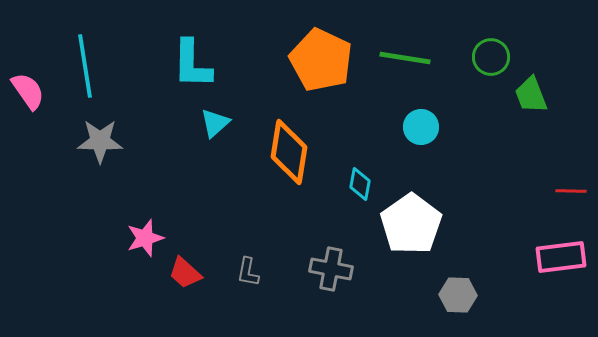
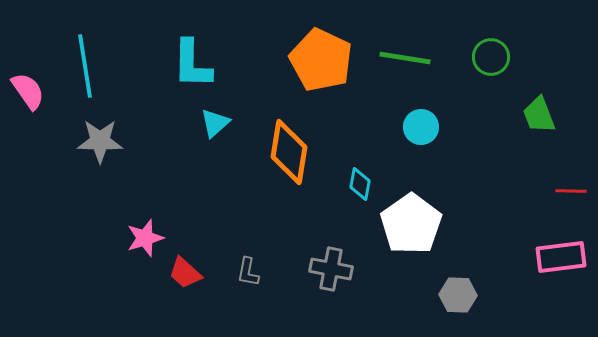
green trapezoid: moved 8 px right, 20 px down
